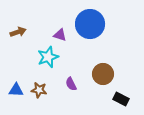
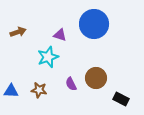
blue circle: moved 4 px right
brown circle: moved 7 px left, 4 px down
blue triangle: moved 5 px left, 1 px down
